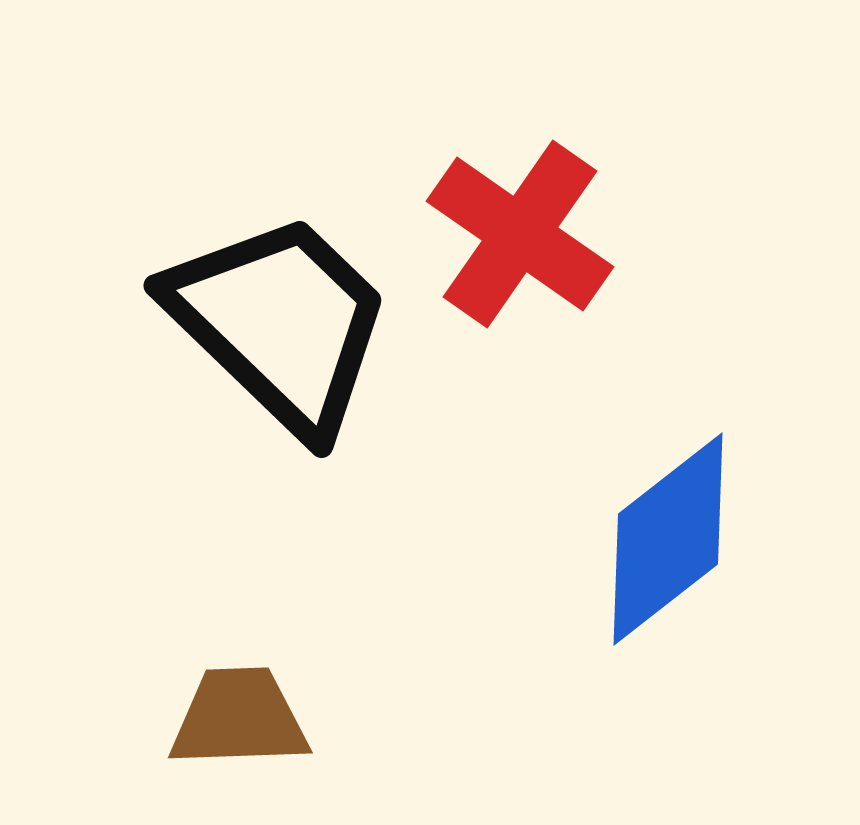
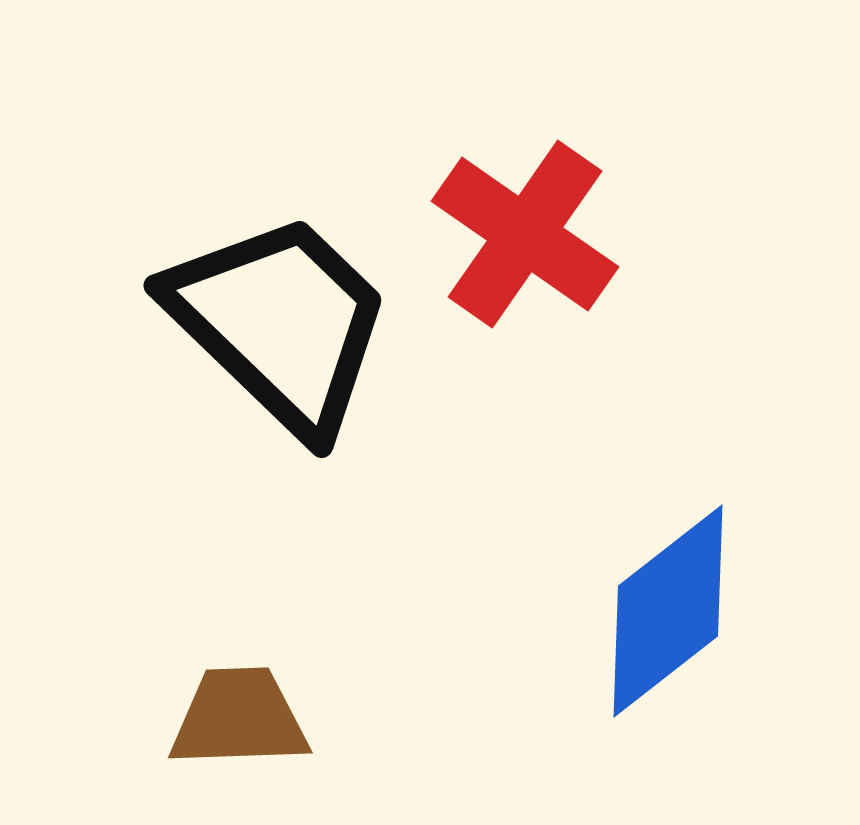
red cross: moved 5 px right
blue diamond: moved 72 px down
